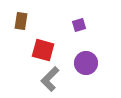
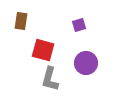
gray L-shape: rotated 30 degrees counterclockwise
